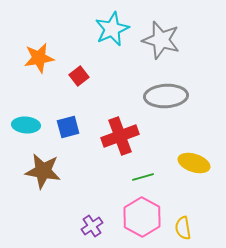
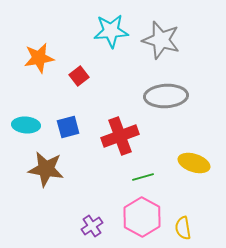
cyan star: moved 1 px left, 2 px down; rotated 20 degrees clockwise
brown star: moved 3 px right, 2 px up
